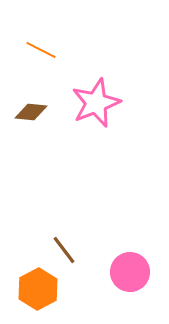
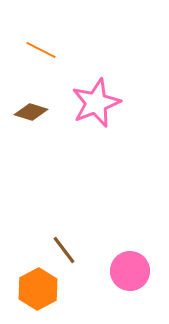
brown diamond: rotated 12 degrees clockwise
pink circle: moved 1 px up
